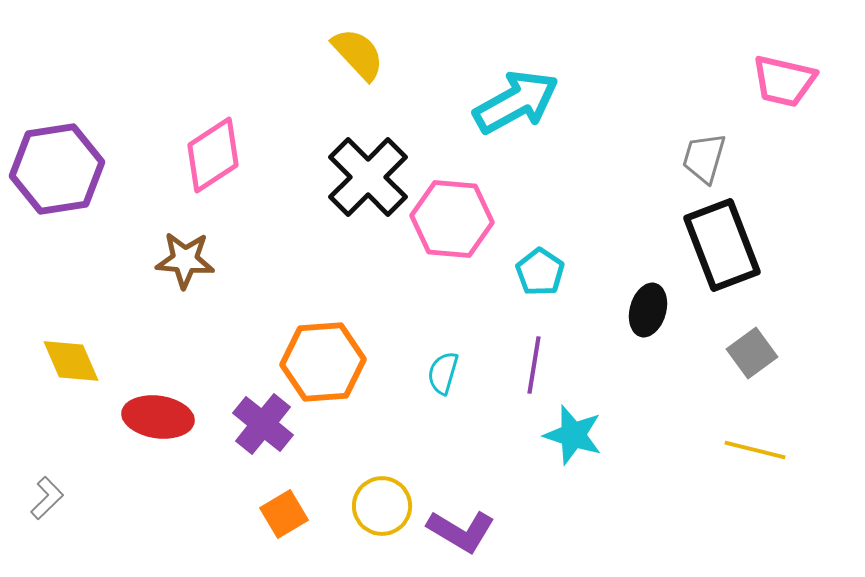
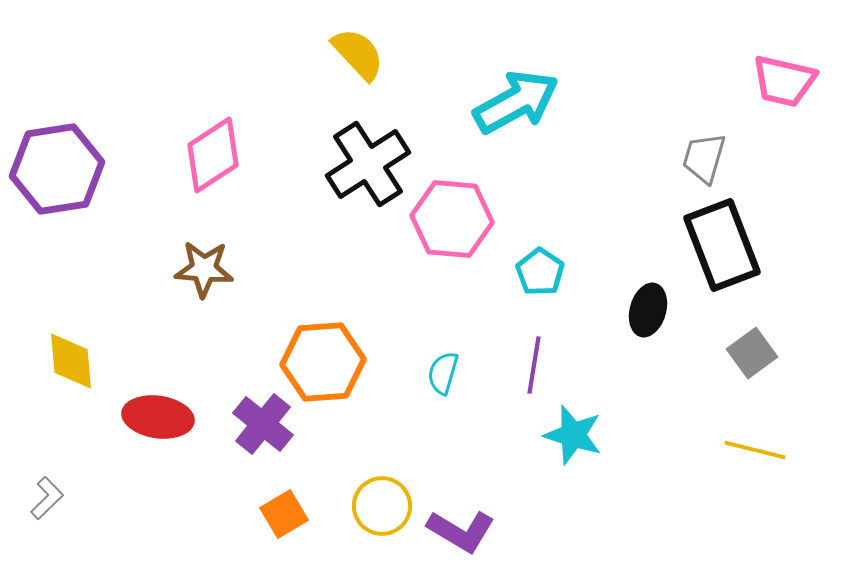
black cross: moved 13 px up; rotated 12 degrees clockwise
brown star: moved 19 px right, 9 px down
yellow diamond: rotated 18 degrees clockwise
